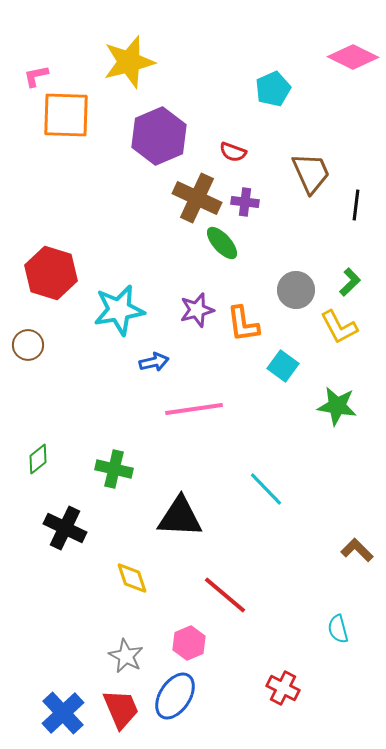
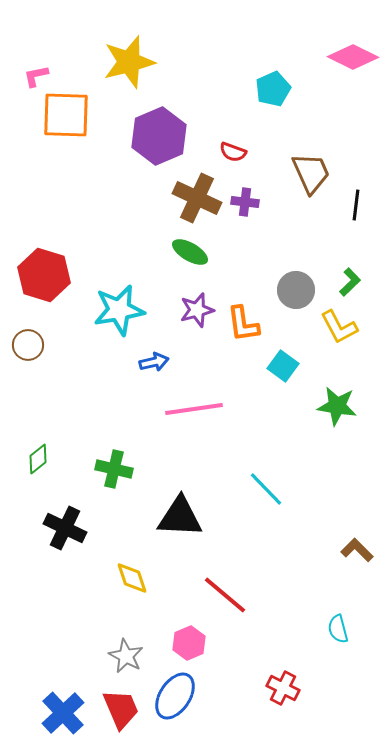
green ellipse: moved 32 px left, 9 px down; rotated 18 degrees counterclockwise
red hexagon: moved 7 px left, 2 px down
